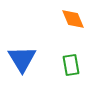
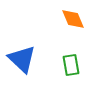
blue triangle: rotated 16 degrees counterclockwise
